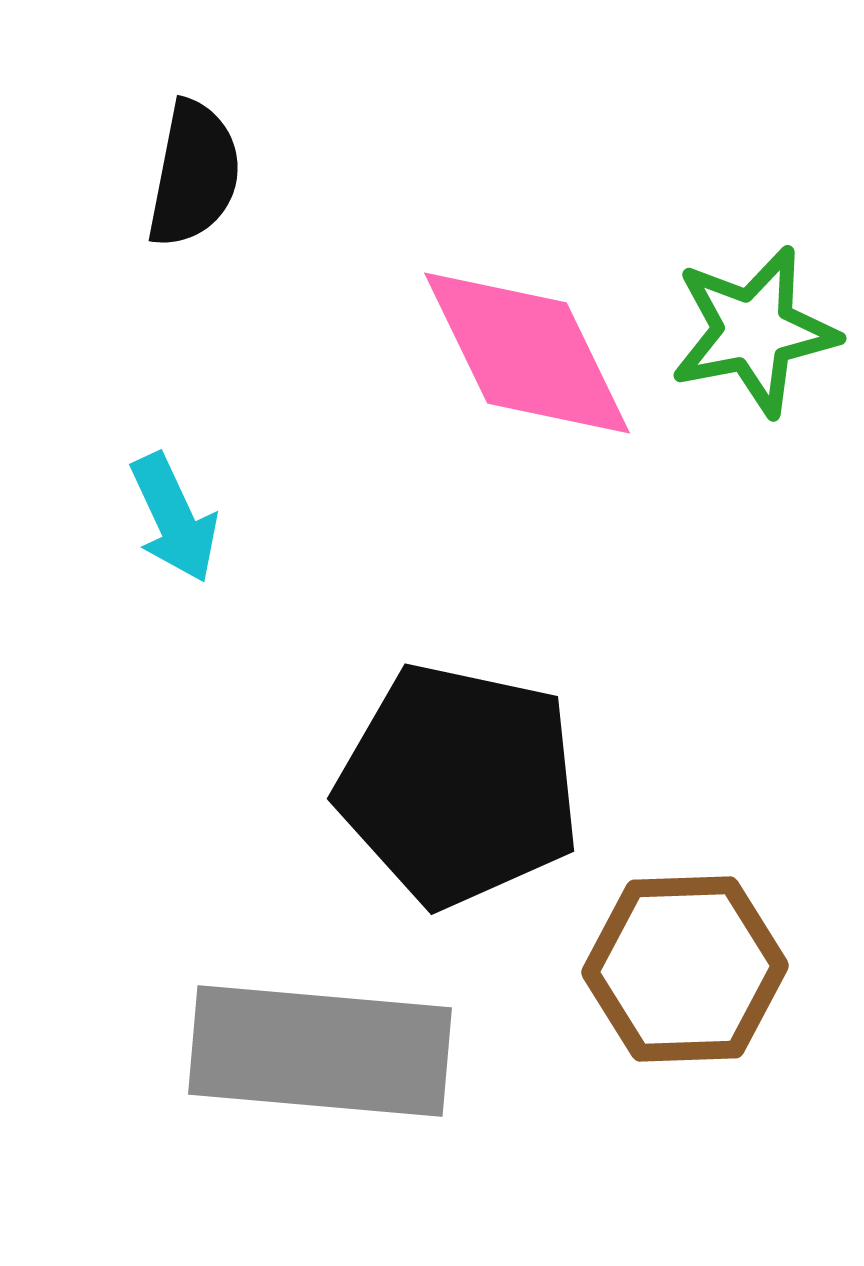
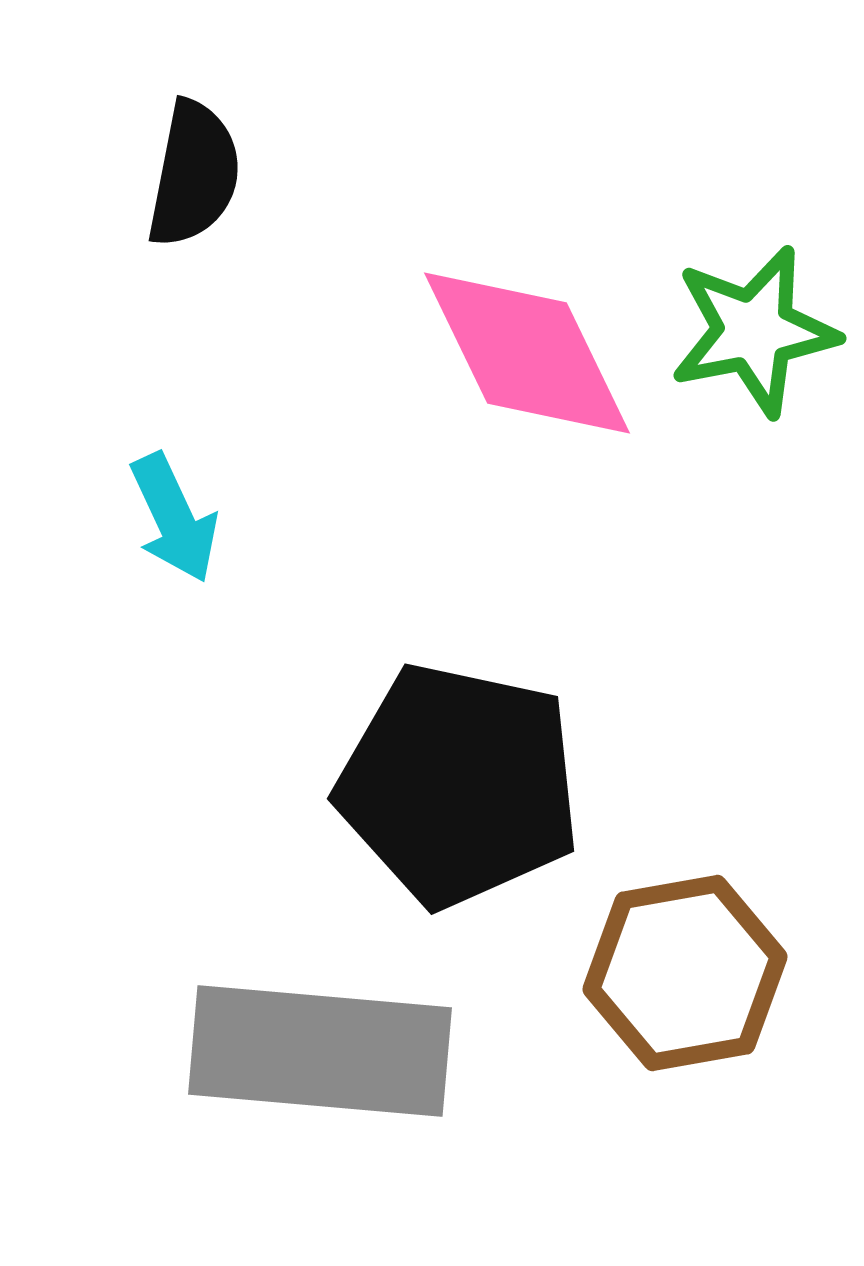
brown hexagon: moved 4 px down; rotated 8 degrees counterclockwise
